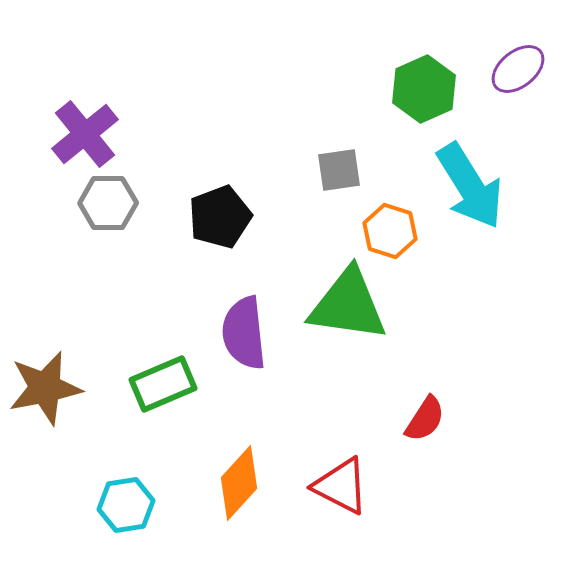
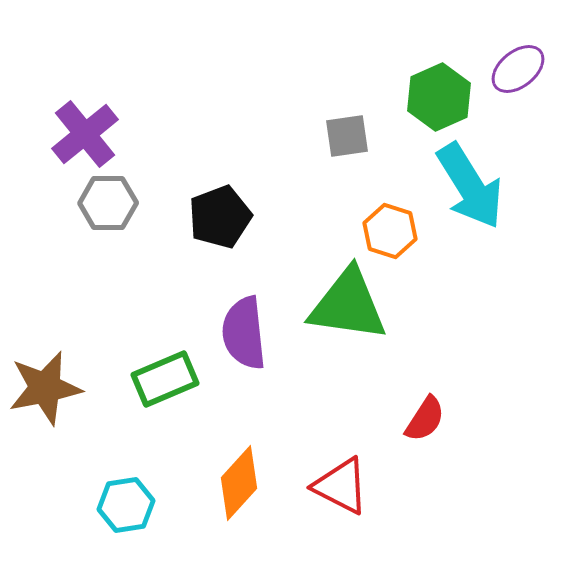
green hexagon: moved 15 px right, 8 px down
gray square: moved 8 px right, 34 px up
green rectangle: moved 2 px right, 5 px up
